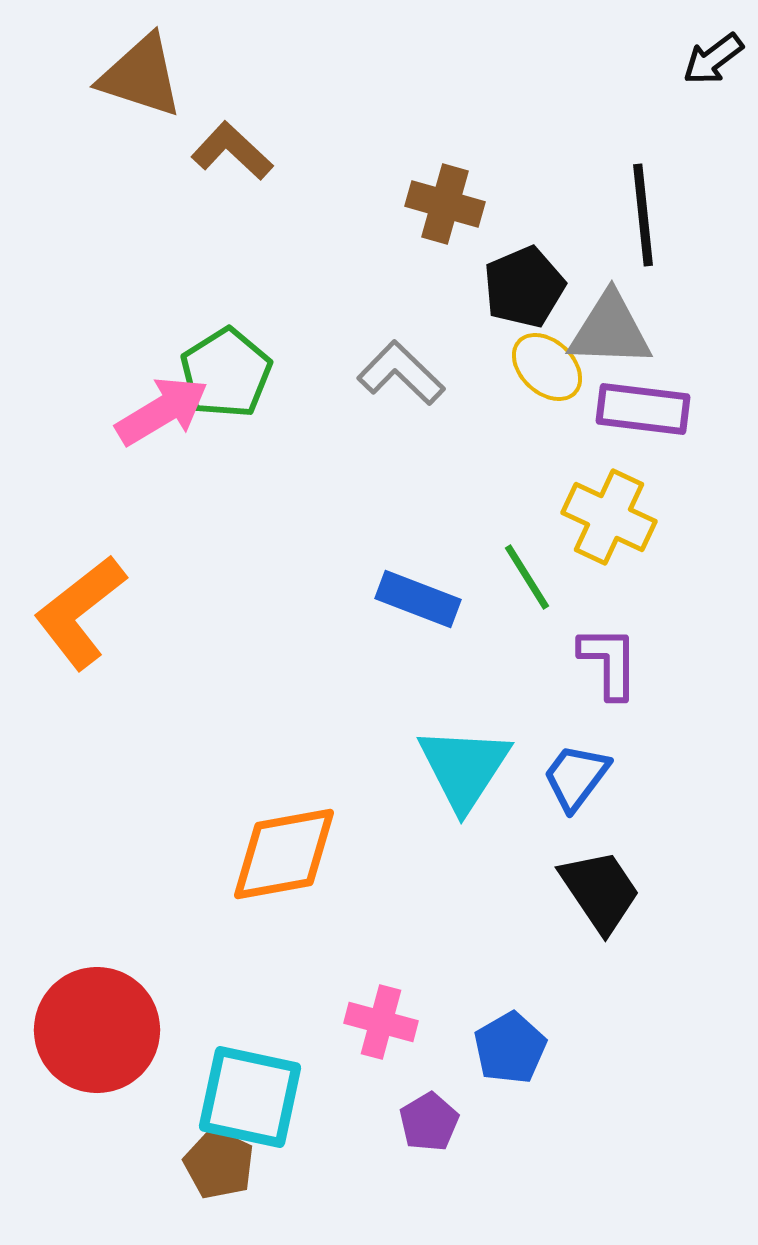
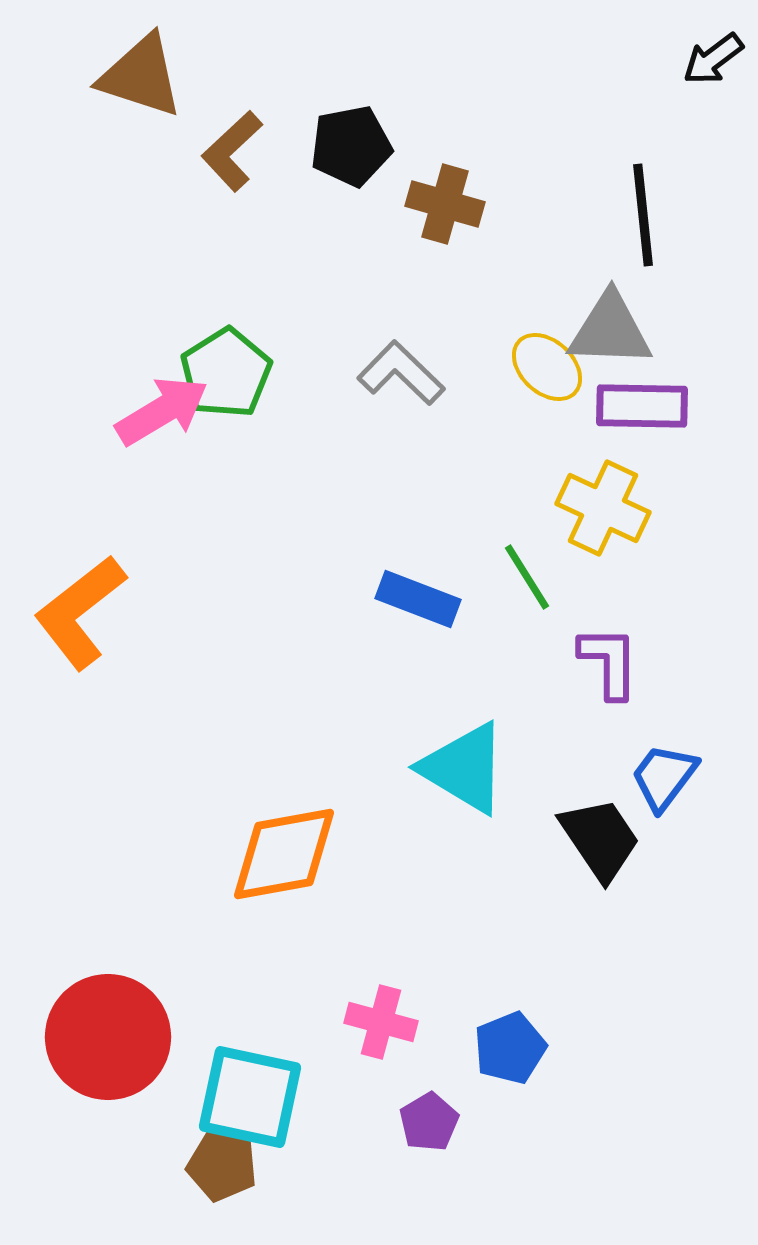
brown L-shape: rotated 86 degrees counterclockwise
black pentagon: moved 173 px left, 141 px up; rotated 12 degrees clockwise
purple rectangle: moved 1 px left, 3 px up; rotated 6 degrees counterclockwise
yellow cross: moved 6 px left, 9 px up
cyan triangle: rotated 32 degrees counterclockwise
blue trapezoid: moved 88 px right
black trapezoid: moved 52 px up
red circle: moved 11 px right, 7 px down
blue pentagon: rotated 8 degrees clockwise
brown pentagon: moved 3 px right, 2 px down; rotated 12 degrees counterclockwise
